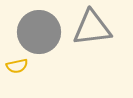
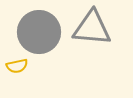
gray triangle: rotated 12 degrees clockwise
